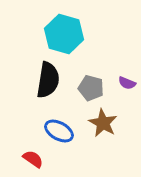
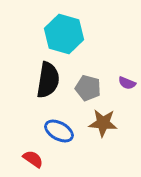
gray pentagon: moved 3 px left
brown star: rotated 24 degrees counterclockwise
